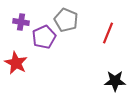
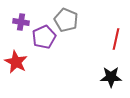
red line: moved 8 px right, 6 px down; rotated 10 degrees counterclockwise
red star: moved 1 px up
black star: moved 4 px left, 4 px up
